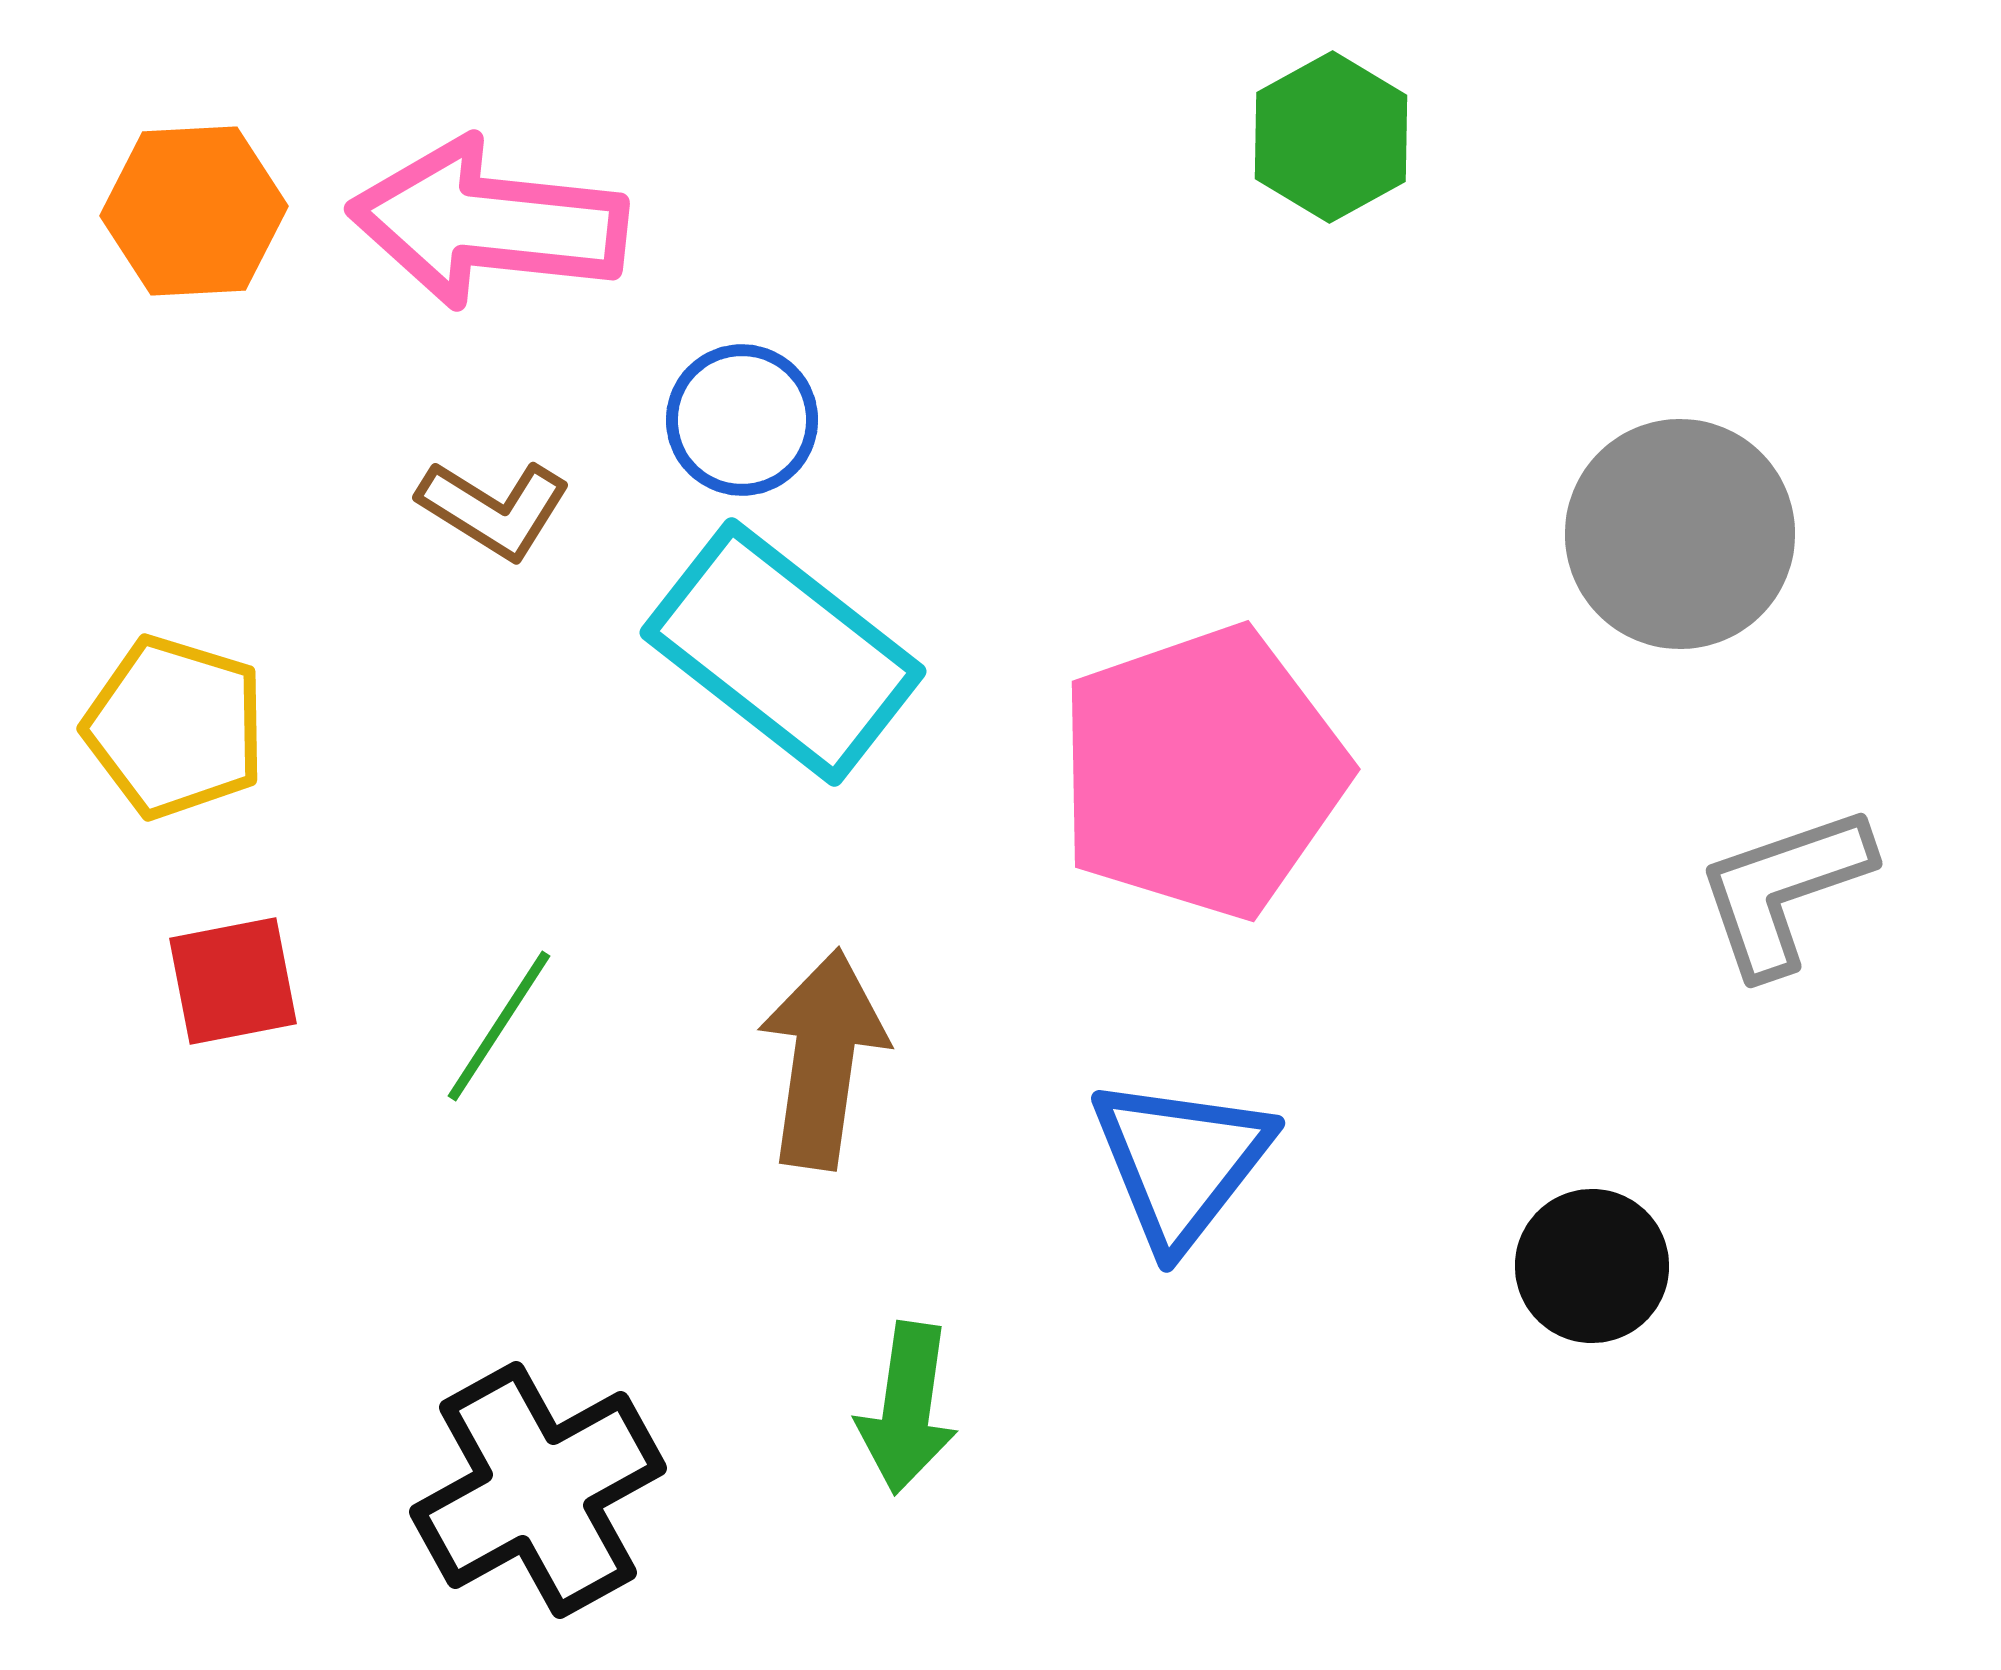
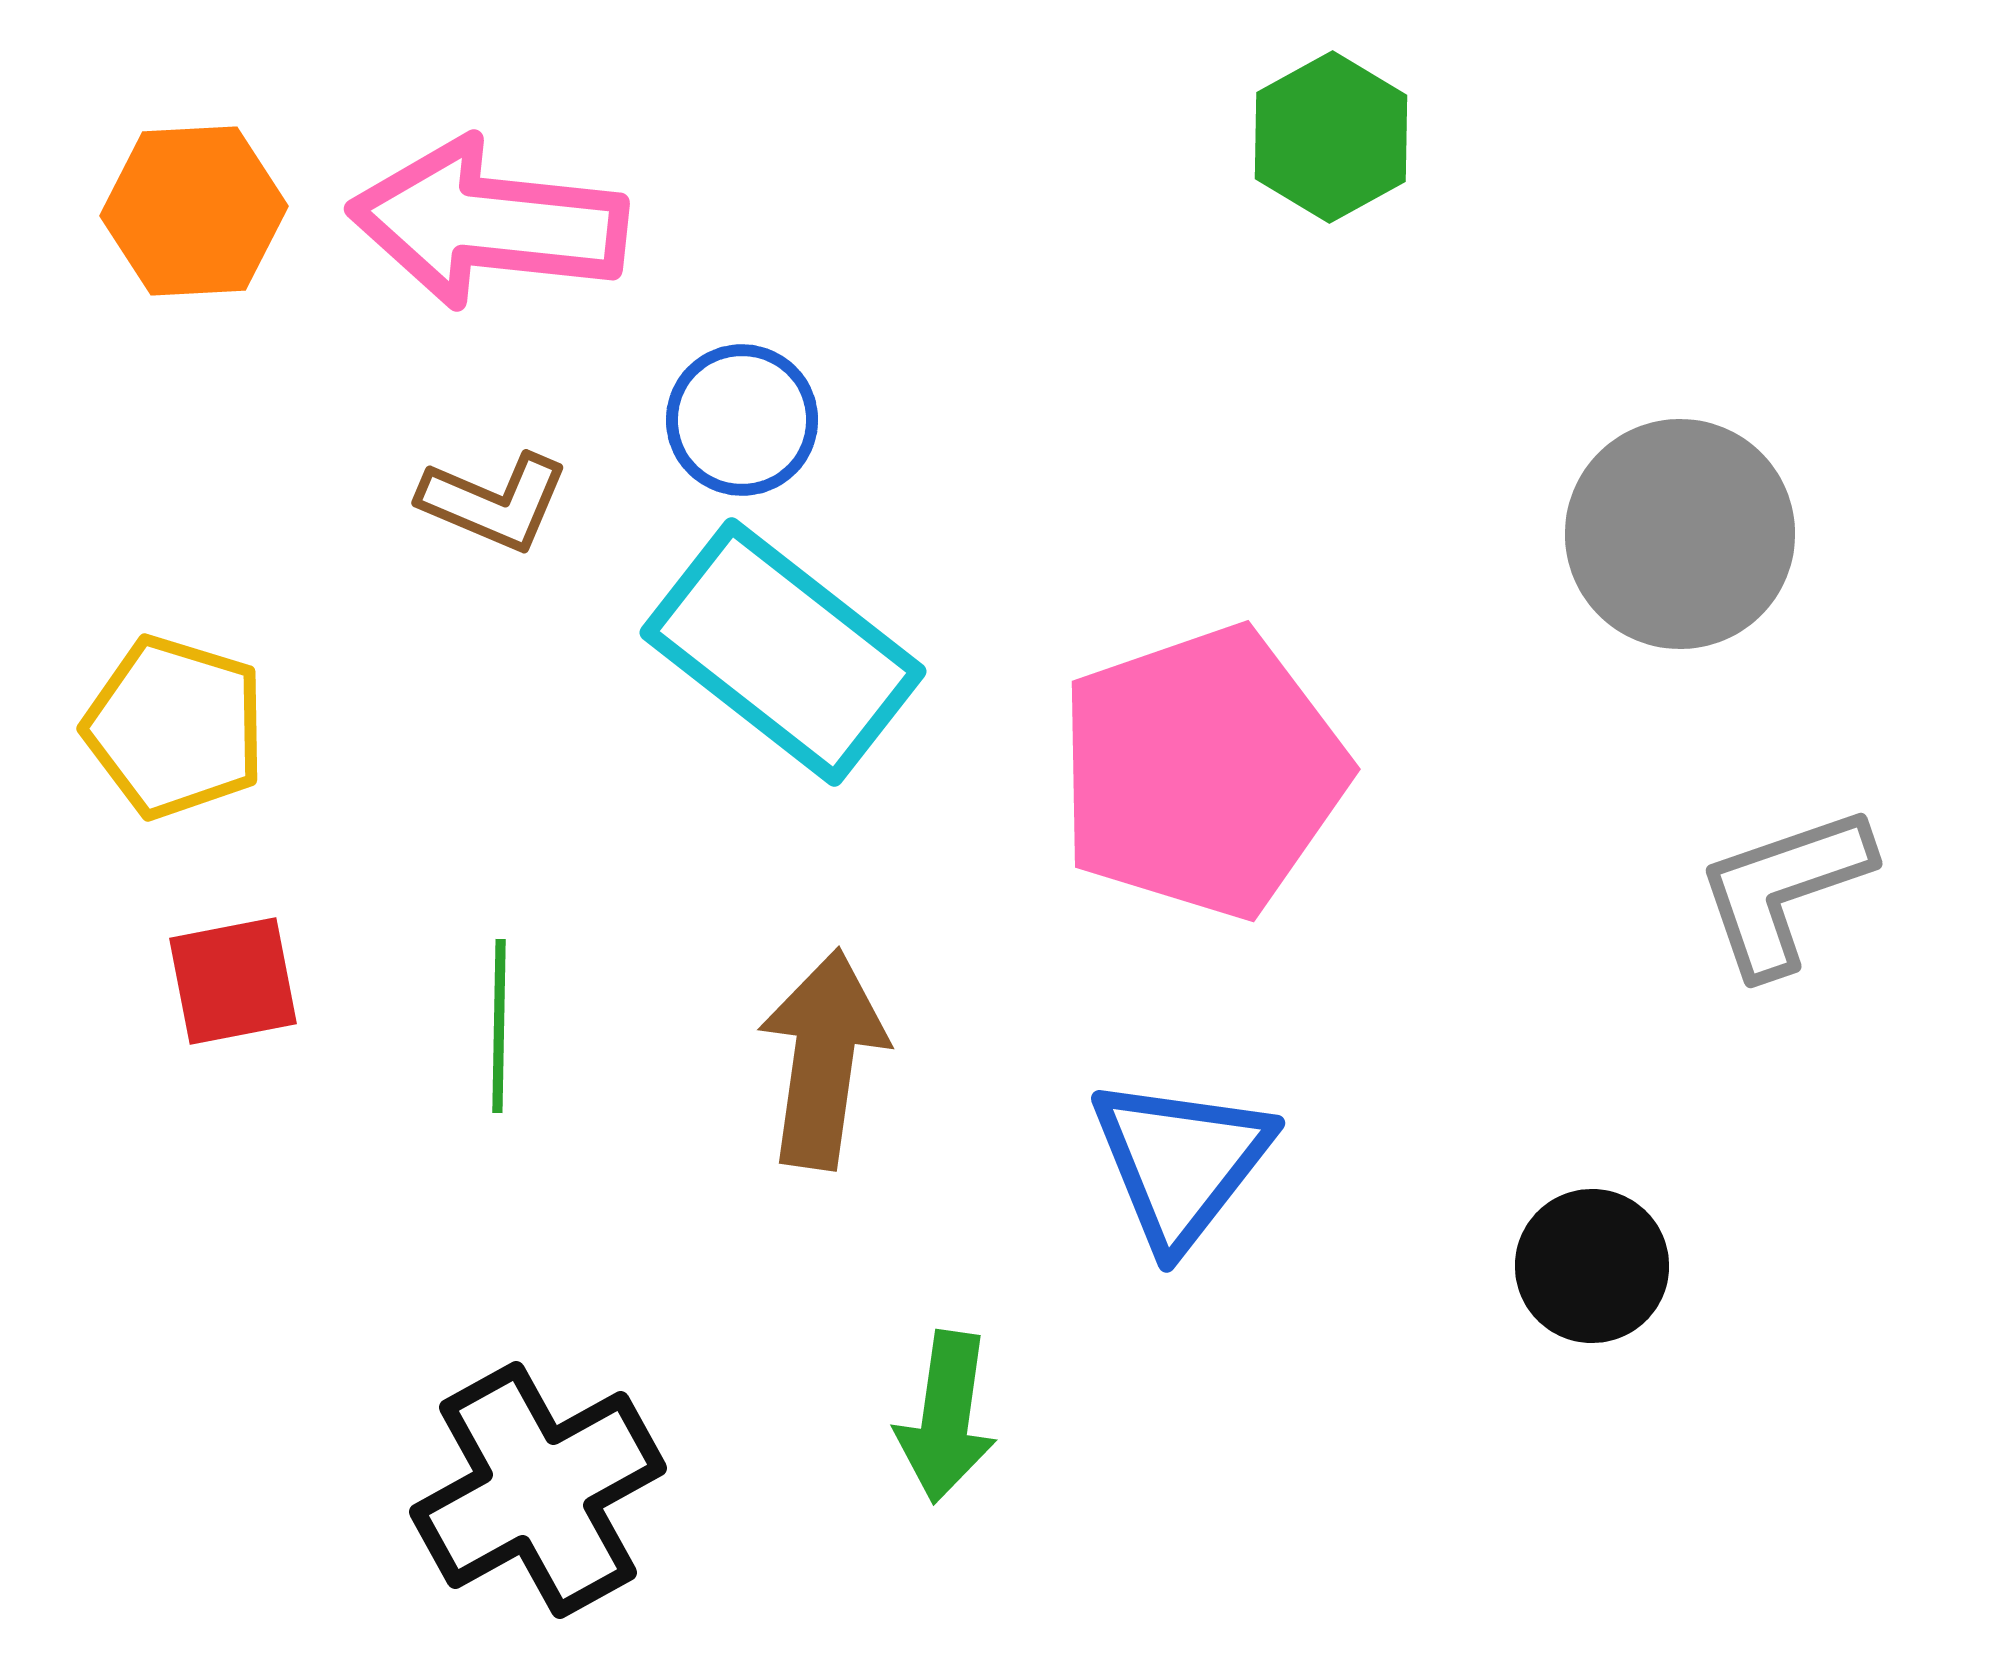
brown L-shape: moved 7 px up; rotated 9 degrees counterclockwise
green line: rotated 32 degrees counterclockwise
green arrow: moved 39 px right, 9 px down
